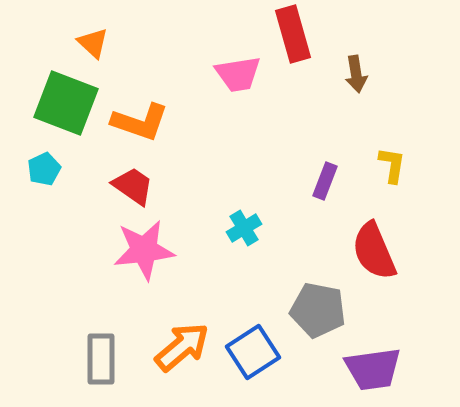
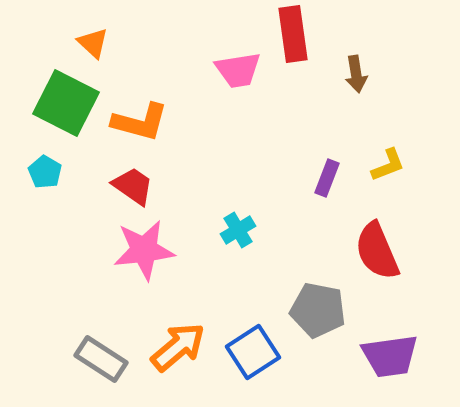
red rectangle: rotated 8 degrees clockwise
pink trapezoid: moved 4 px up
green square: rotated 6 degrees clockwise
orange L-shape: rotated 4 degrees counterclockwise
yellow L-shape: moved 4 px left; rotated 60 degrees clockwise
cyan pentagon: moved 1 px right, 3 px down; rotated 16 degrees counterclockwise
purple rectangle: moved 2 px right, 3 px up
cyan cross: moved 6 px left, 2 px down
red semicircle: moved 3 px right
orange arrow: moved 4 px left
gray rectangle: rotated 57 degrees counterclockwise
purple trapezoid: moved 17 px right, 13 px up
